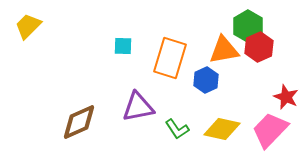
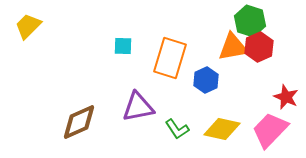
green hexagon: moved 2 px right, 5 px up; rotated 12 degrees counterclockwise
orange triangle: moved 9 px right, 3 px up
